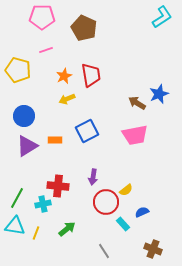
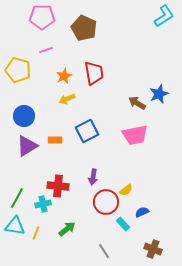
cyan L-shape: moved 2 px right, 1 px up
red trapezoid: moved 3 px right, 2 px up
